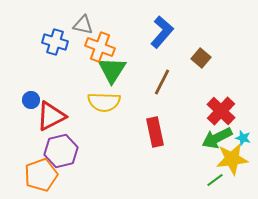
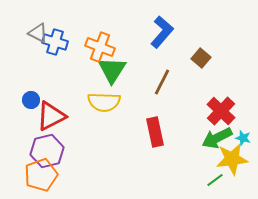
gray triangle: moved 45 px left, 8 px down; rotated 15 degrees clockwise
purple hexagon: moved 14 px left
